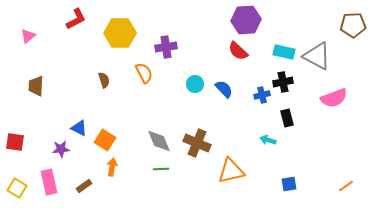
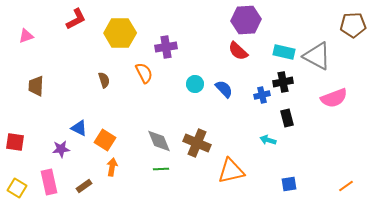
pink triangle: moved 2 px left; rotated 21 degrees clockwise
